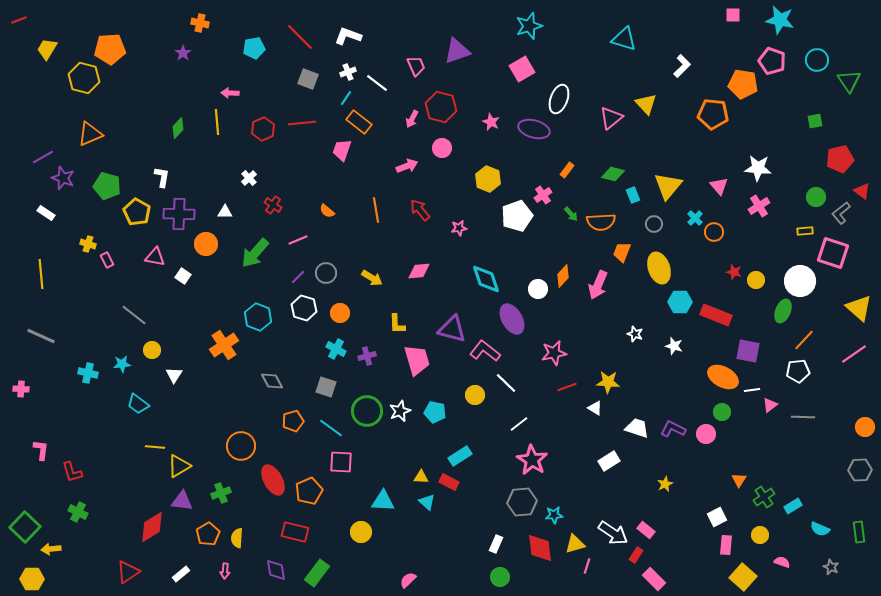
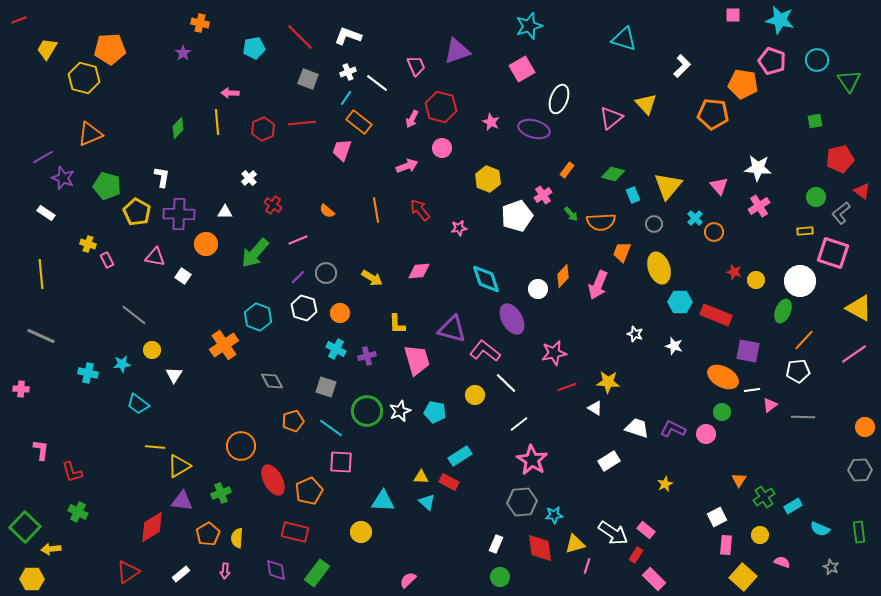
yellow triangle at (859, 308): rotated 12 degrees counterclockwise
